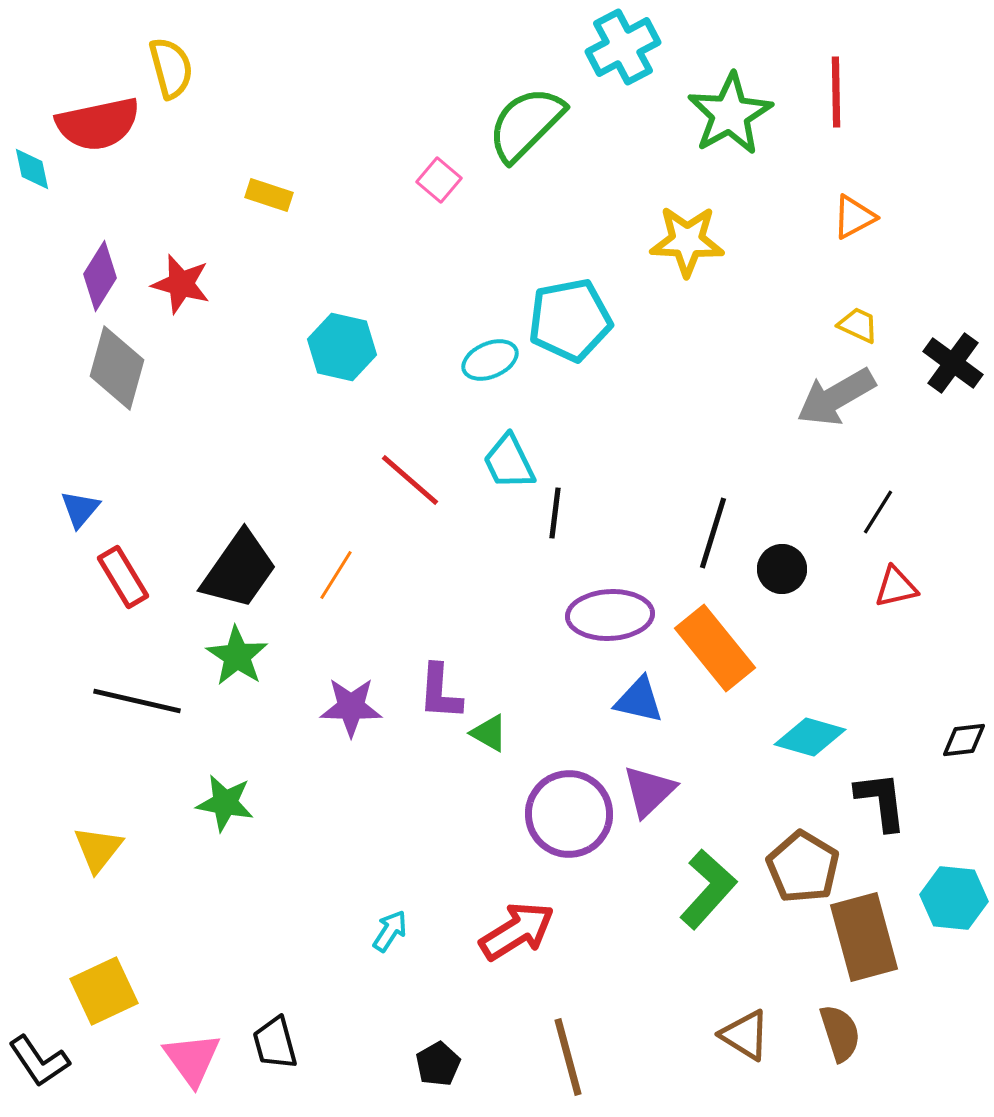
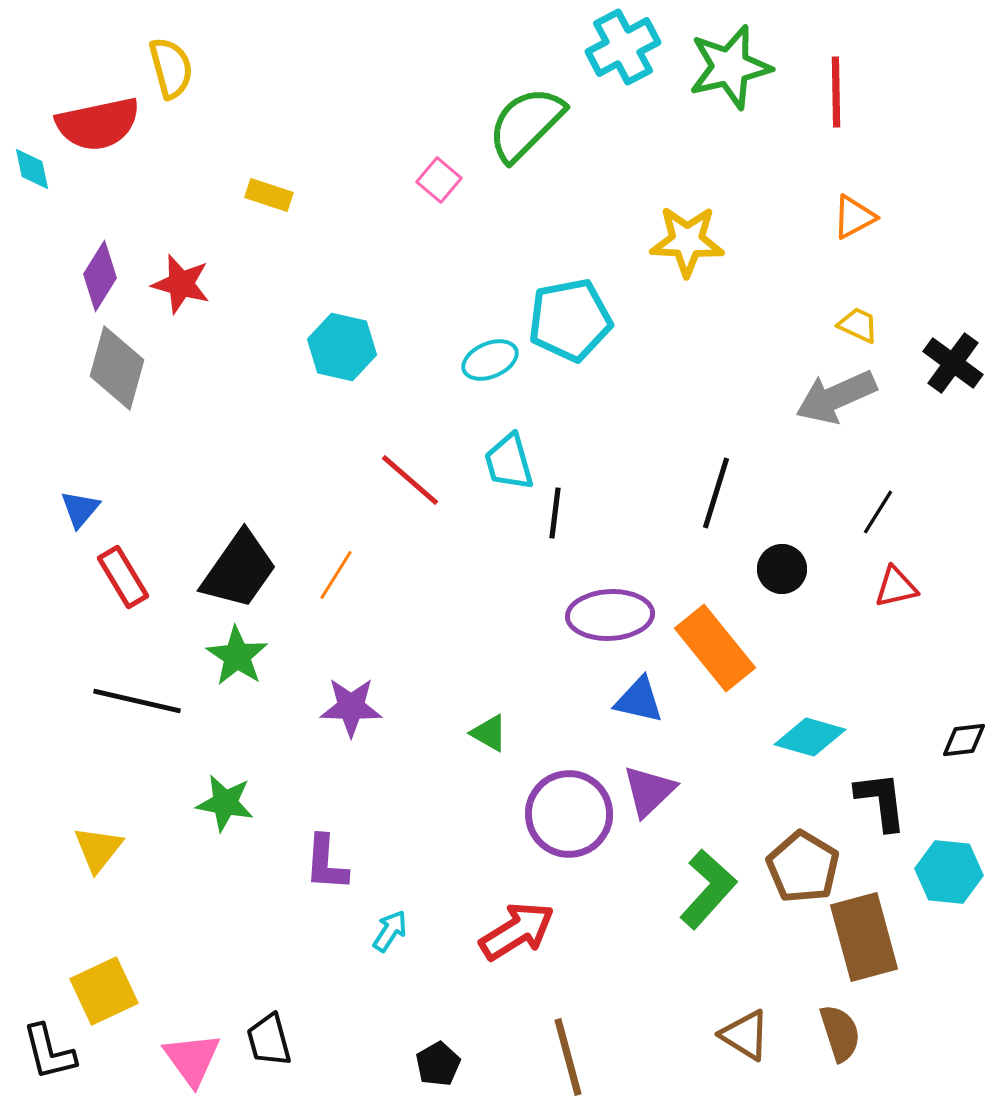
green star at (730, 114): moved 47 px up; rotated 16 degrees clockwise
gray arrow at (836, 397): rotated 6 degrees clockwise
cyan trapezoid at (509, 462): rotated 10 degrees clockwise
black line at (713, 533): moved 3 px right, 40 px up
purple L-shape at (440, 692): moved 114 px left, 171 px down
cyan hexagon at (954, 898): moved 5 px left, 26 px up
black trapezoid at (275, 1043): moved 6 px left, 3 px up
black L-shape at (39, 1061): moved 10 px right, 9 px up; rotated 20 degrees clockwise
